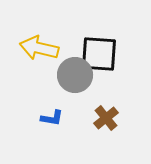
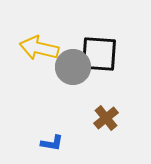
gray circle: moved 2 px left, 8 px up
blue L-shape: moved 25 px down
